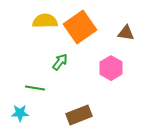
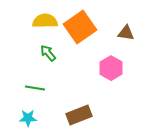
green arrow: moved 12 px left, 9 px up; rotated 78 degrees counterclockwise
cyan star: moved 8 px right, 5 px down
